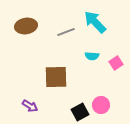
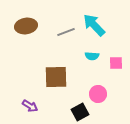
cyan arrow: moved 1 px left, 3 px down
pink square: rotated 32 degrees clockwise
pink circle: moved 3 px left, 11 px up
